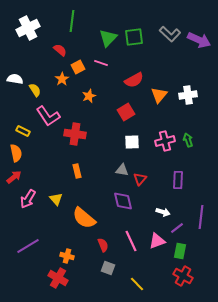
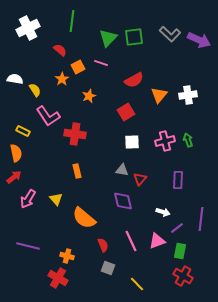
purple line at (201, 217): moved 2 px down
purple line at (28, 246): rotated 45 degrees clockwise
